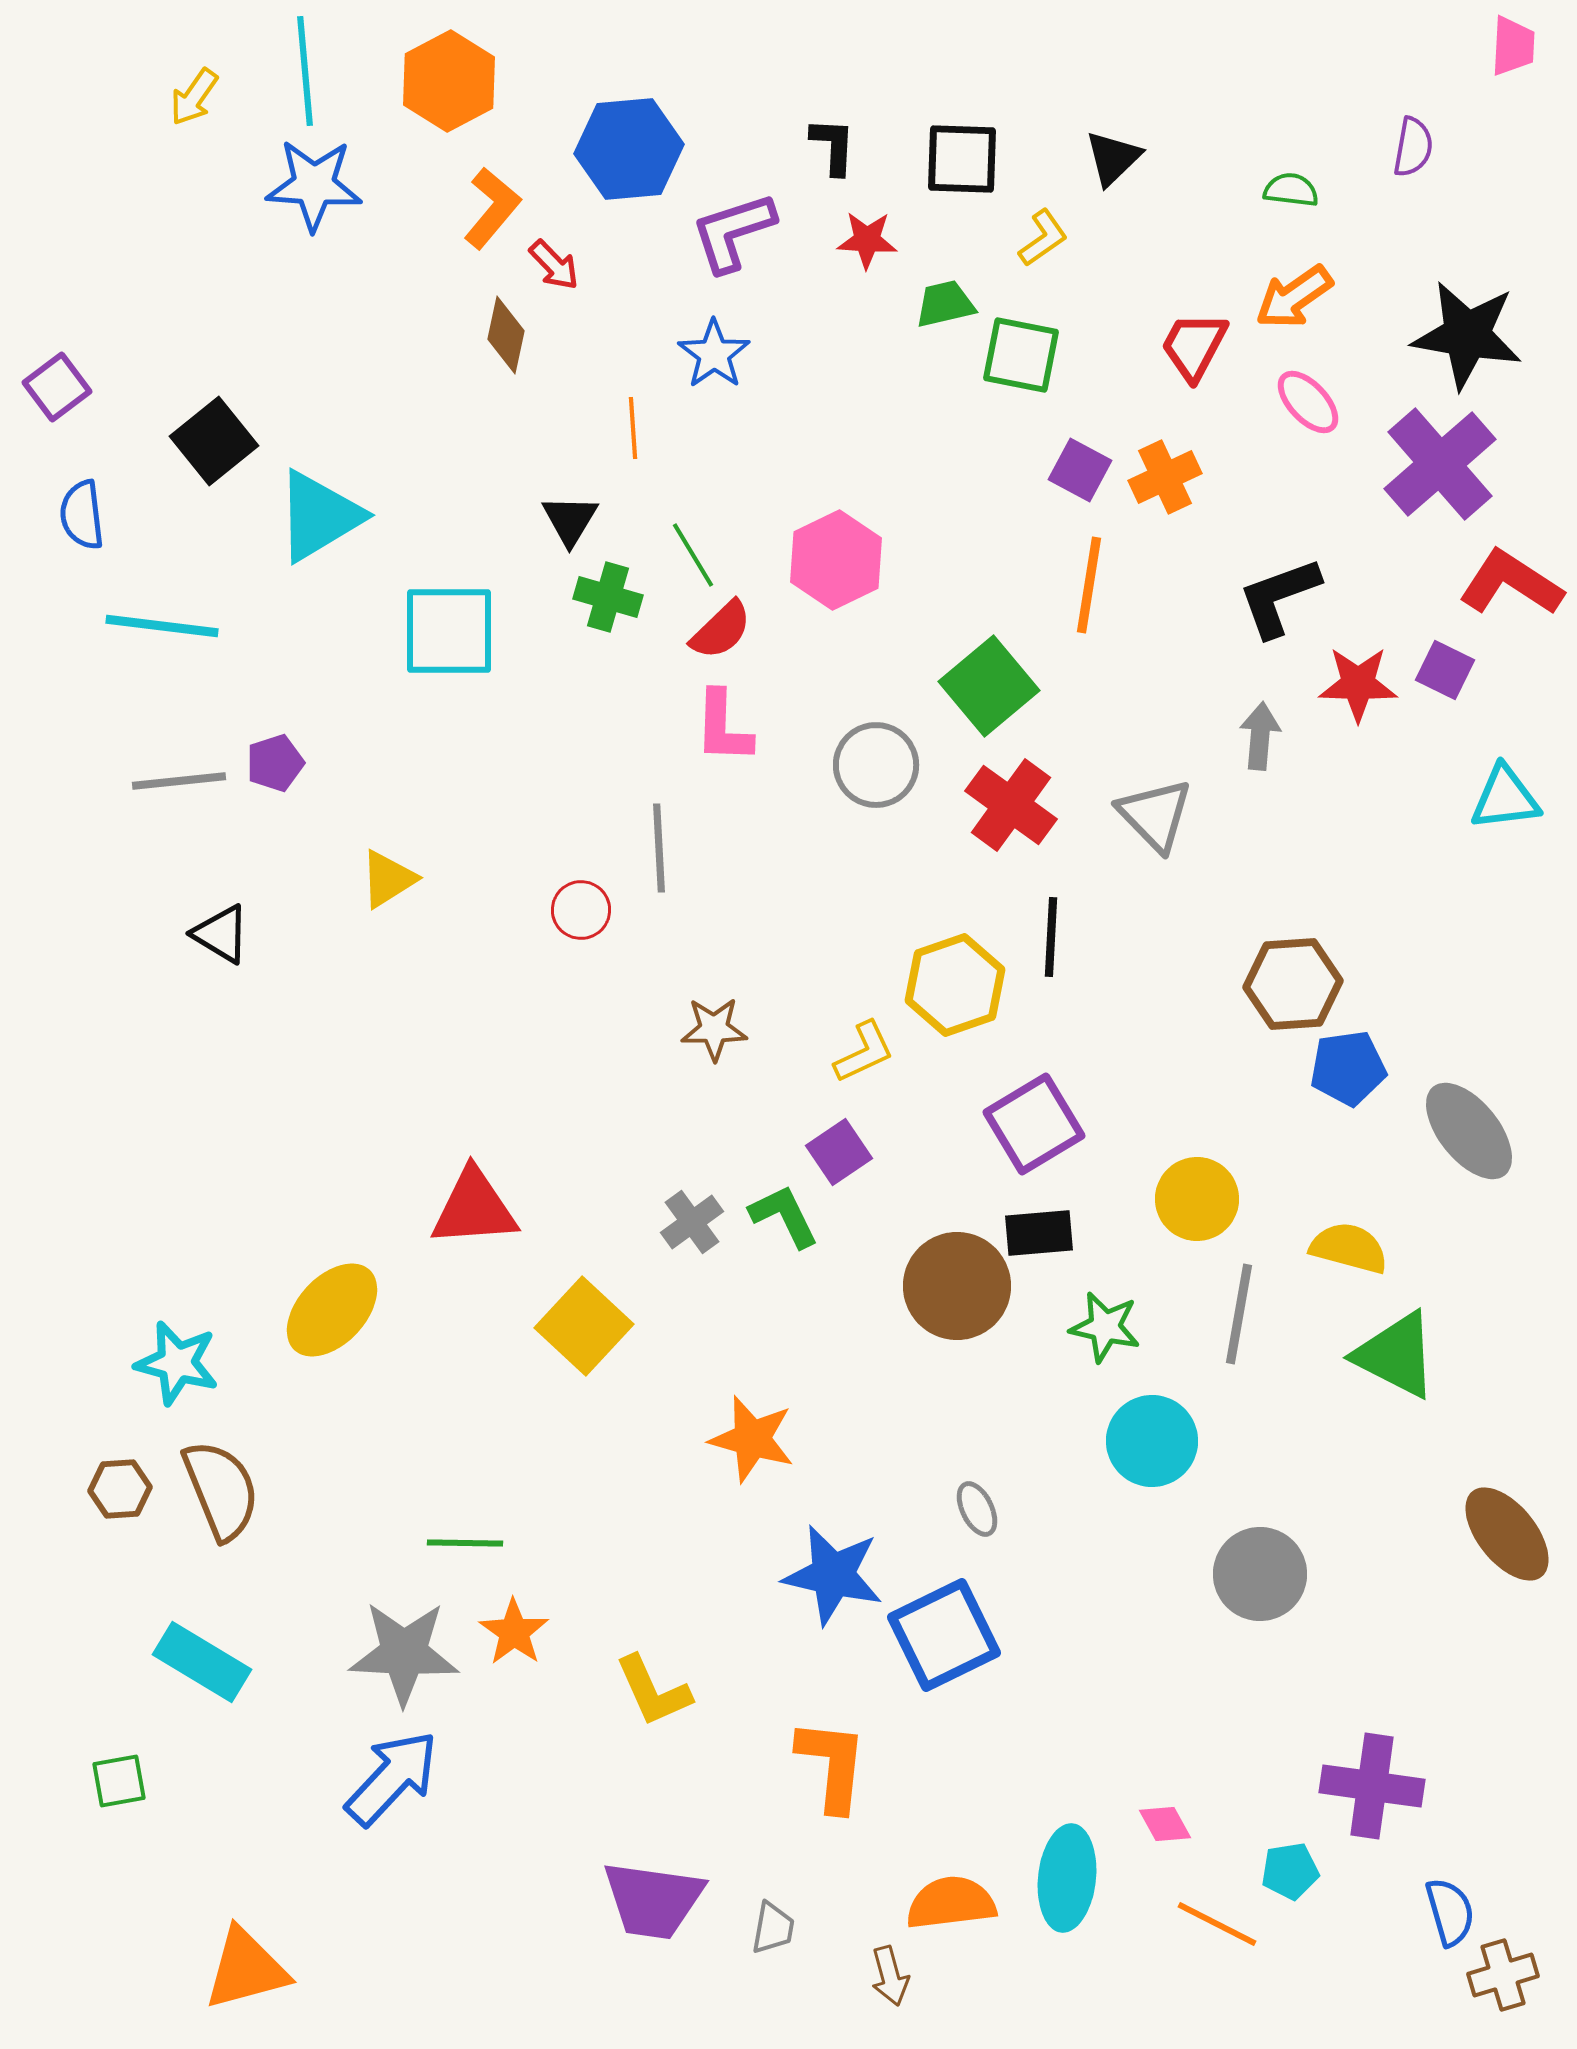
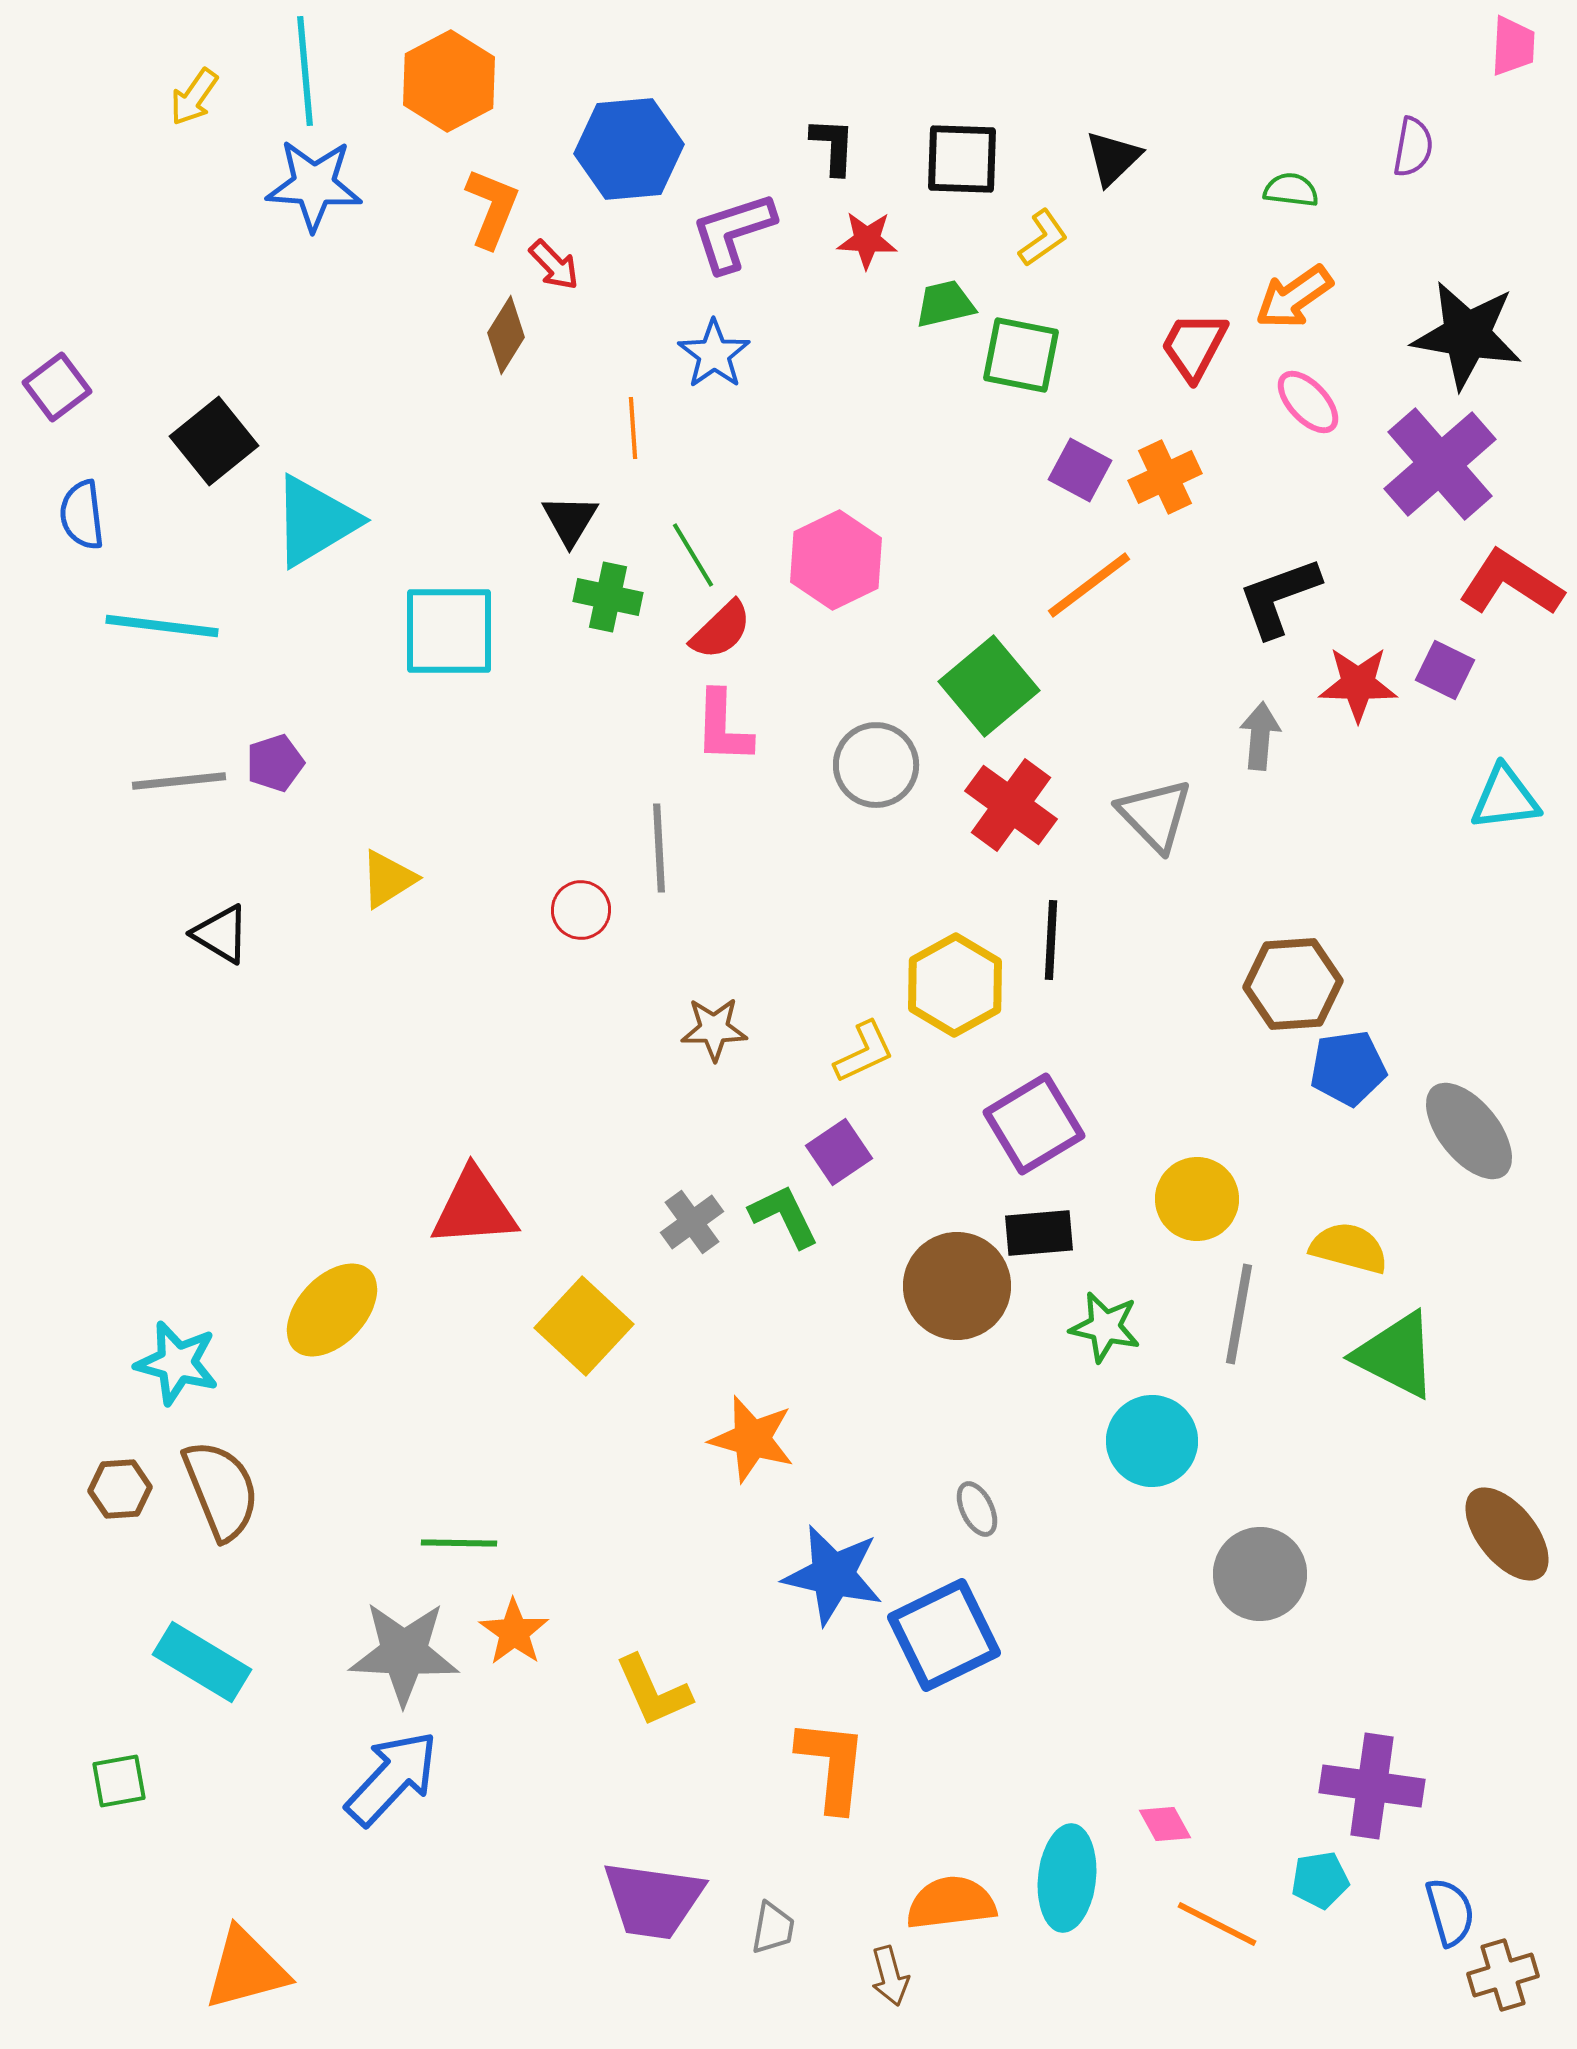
orange L-shape at (492, 208): rotated 18 degrees counterclockwise
brown diamond at (506, 335): rotated 20 degrees clockwise
cyan triangle at (319, 516): moved 4 px left, 5 px down
orange line at (1089, 585): rotated 44 degrees clockwise
green cross at (608, 597): rotated 4 degrees counterclockwise
black line at (1051, 937): moved 3 px down
yellow hexagon at (955, 985): rotated 10 degrees counterclockwise
green line at (465, 1543): moved 6 px left
cyan pentagon at (1290, 1871): moved 30 px right, 9 px down
